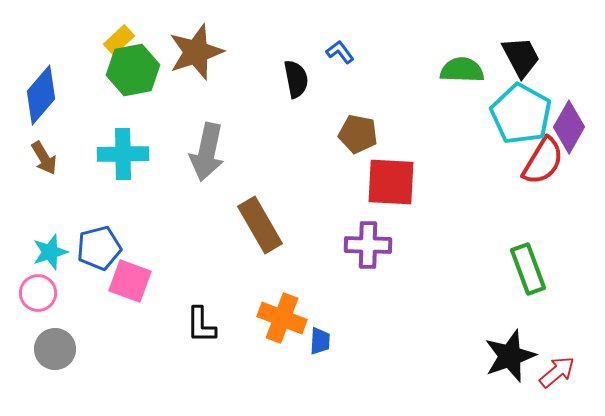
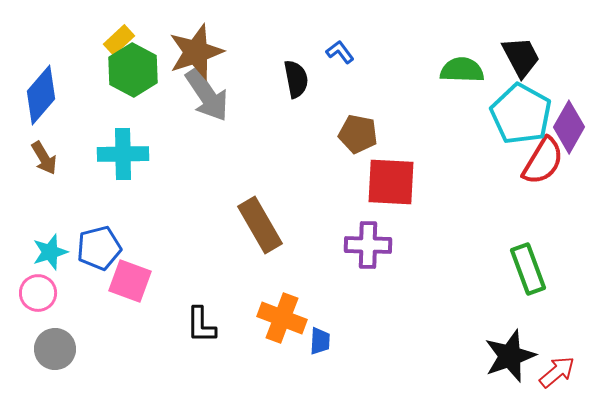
green hexagon: rotated 21 degrees counterclockwise
gray arrow: moved 57 px up; rotated 46 degrees counterclockwise
